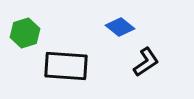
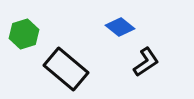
green hexagon: moved 1 px left, 1 px down
black rectangle: moved 3 px down; rotated 36 degrees clockwise
